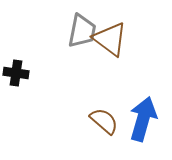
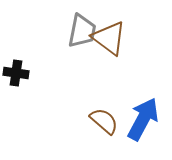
brown triangle: moved 1 px left, 1 px up
blue arrow: rotated 12 degrees clockwise
